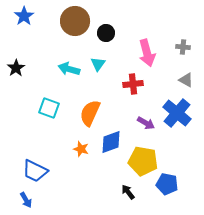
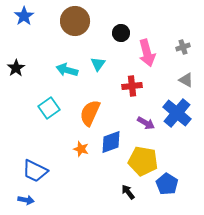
black circle: moved 15 px right
gray cross: rotated 24 degrees counterclockwise
cyan arrow: moved 2 px left, 1 px down
red cross: moved 1 px left, 2 px down
cyan square: rotated 35 degrees clockwise
blue pentagon: rotated 20 degrees clockwise
blue arrow: rotated 49 degrees counterclockwise
